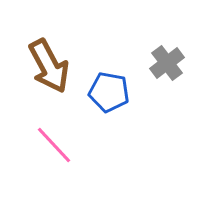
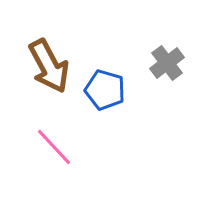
blue pentagon: moved 4 px left, 2 px up; rotated 6 degrees clockwise
pink line: moved 2 px down
